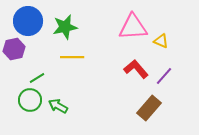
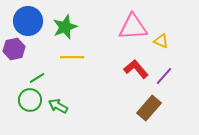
green star: rotated 10 degrees counterclockwise
